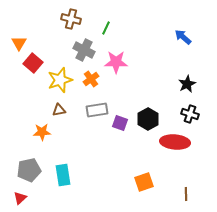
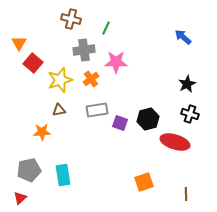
gray cross: rotated 35 degrees counterclockwise
black hexagon: rotated 15 degrees clockwise
red ellipse: rotated 12 degrees clockwise
